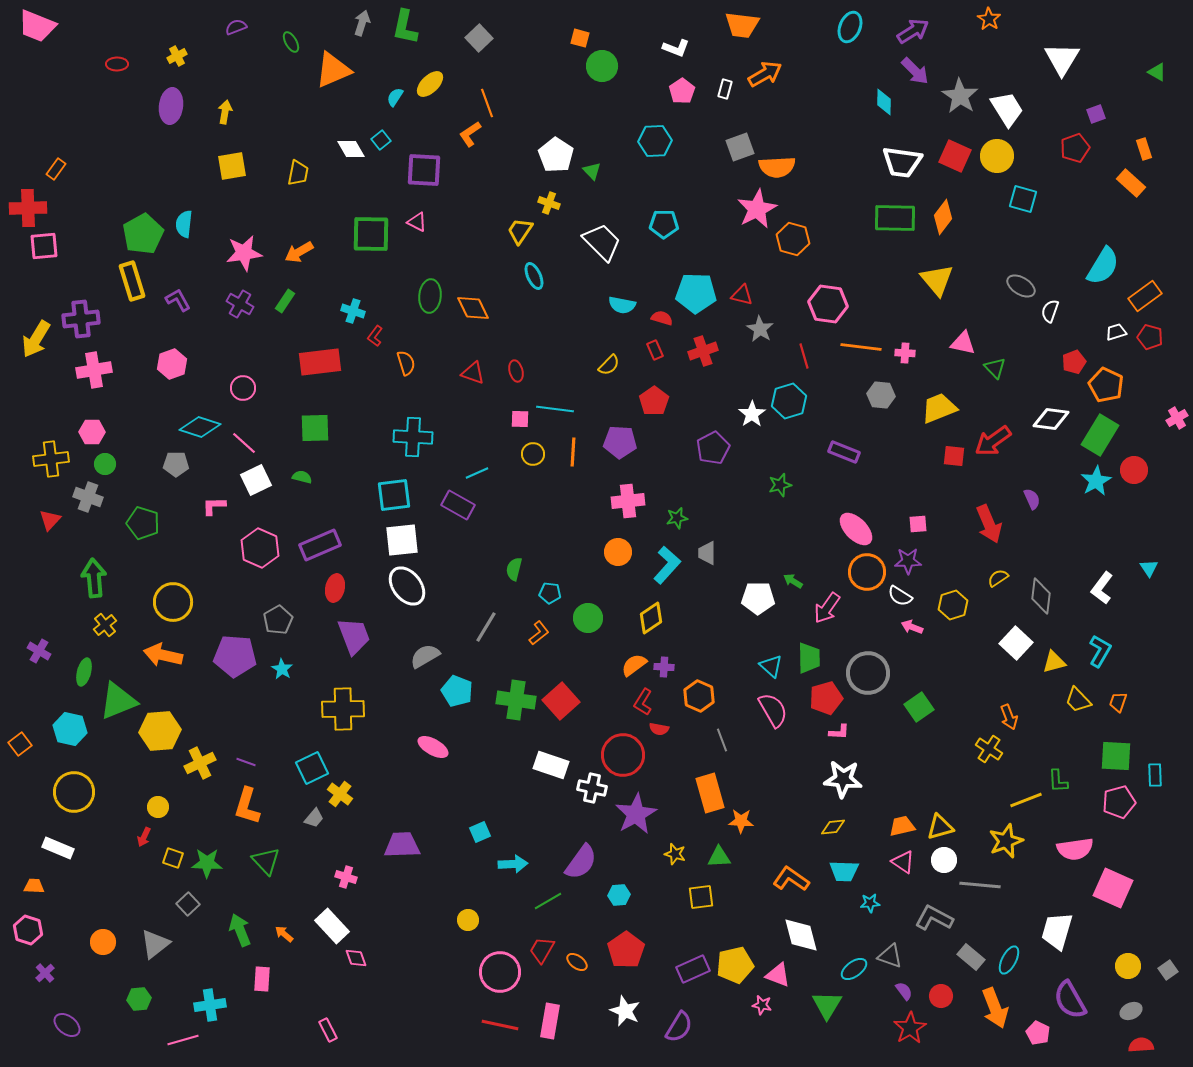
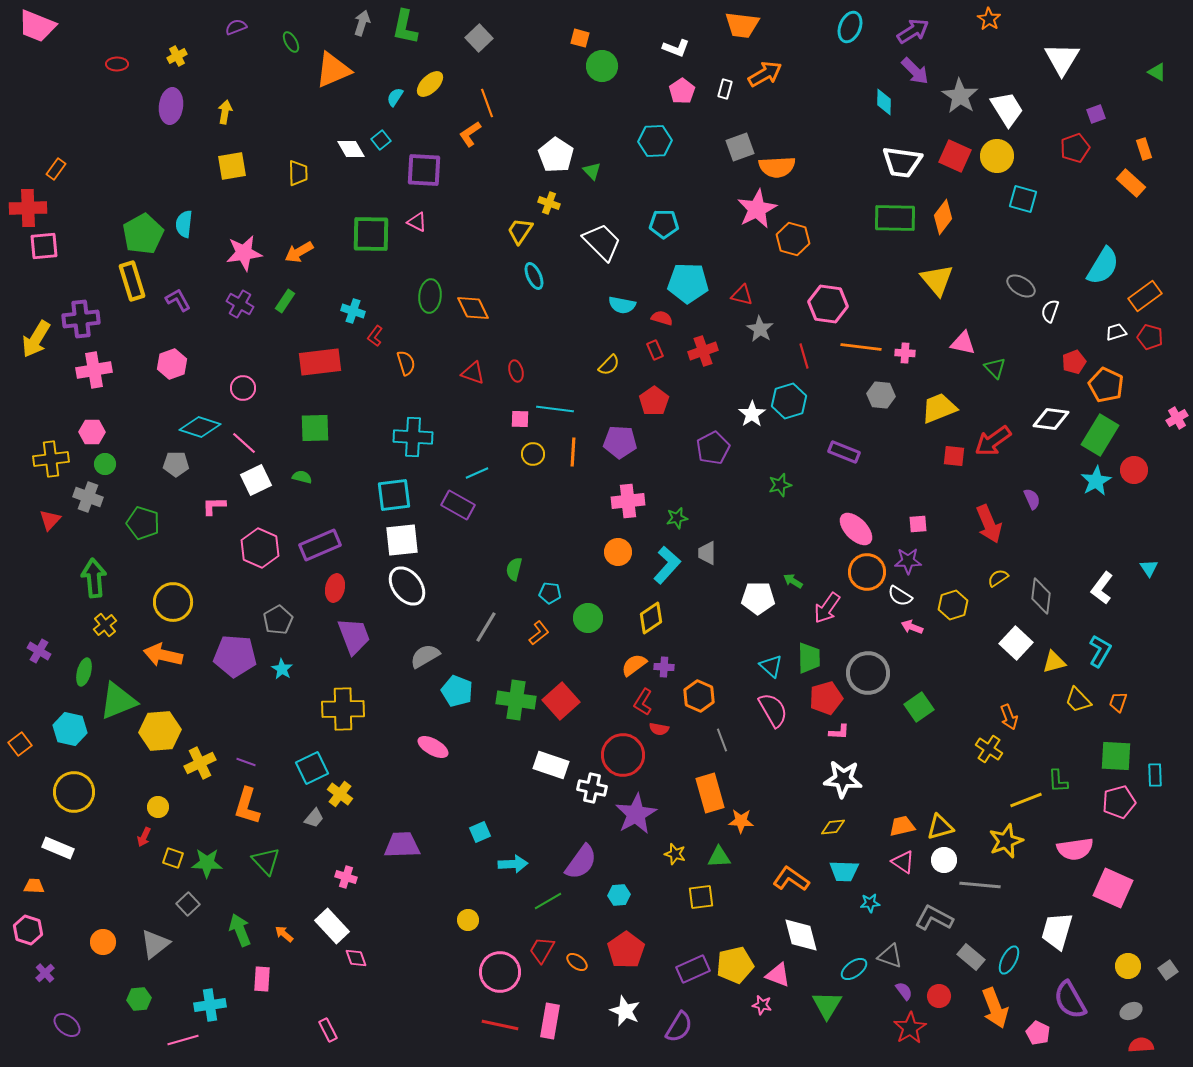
yellow trapezoid at (298, 173): rotated 12 degrees counterclockwise
cyan pentagon at (696, 293): moved 8 px left, 10 px up
red circle at (941, 996): moved 2 px left
